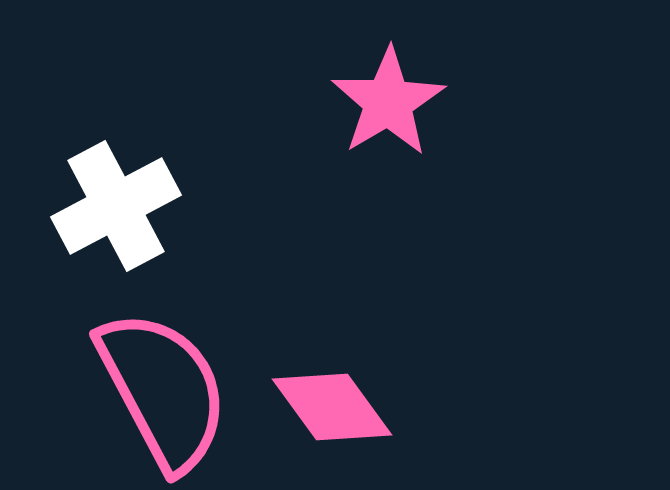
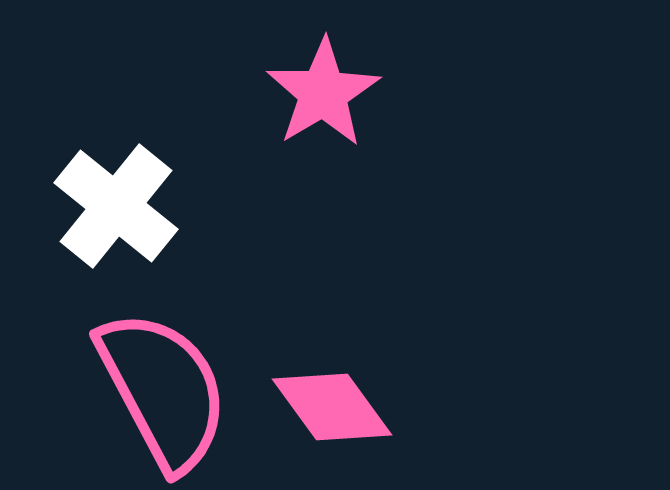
pink star: moved 65 px left, 9 px up
white cross: rotated 23 degrees counterclockwise
